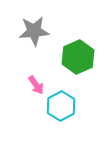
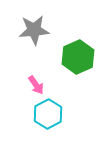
gray star: moved 1 px up
cyan hexagon: moved 13 px left, 8 px down
